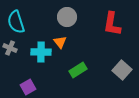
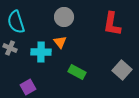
gray circle: moved 3 px left
green rectangle: moved 1 px left, 2 px down; rotated 60 degrees clockwise
